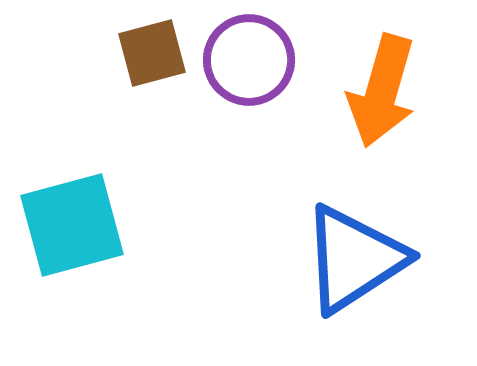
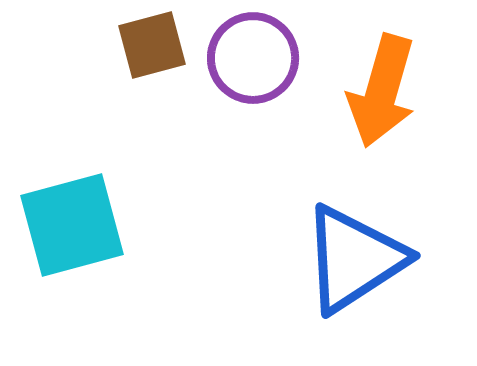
brown square: moved 8 px up
purple circle: moved 4 px right, 2 px up
